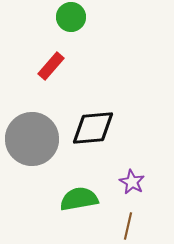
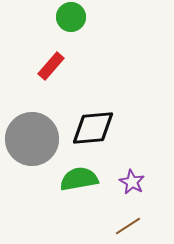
green semicircle: moved 20 px up
brown line: rotated 44 degrees clockwise
